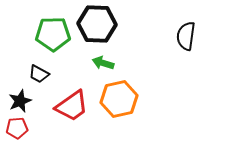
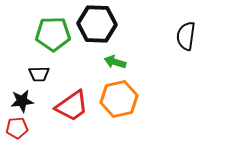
green arrow: moved 12 px right, 1 px up
black trapezoid: rotated 30 degrees counterclockwise
black star: moved 2 px right; rotated 15 degrees clockwise
